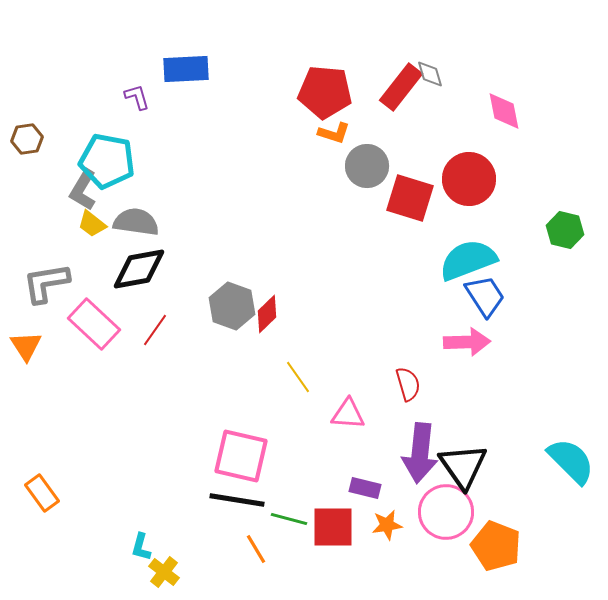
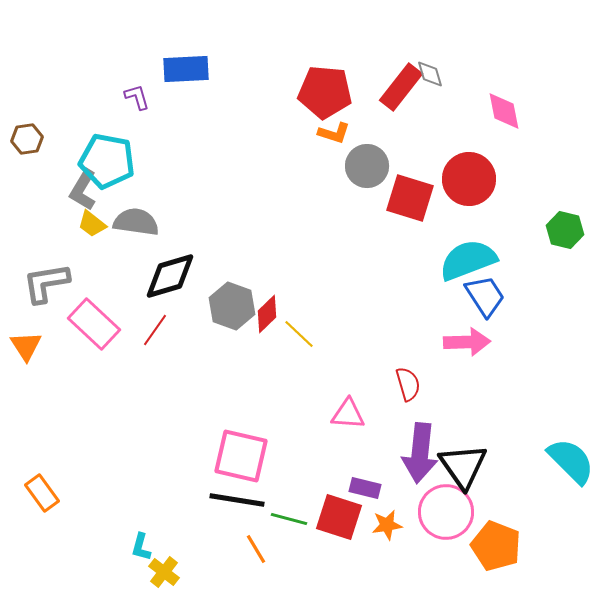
black diamond at (139, 269): moved 31 px right, 7 px down; rotated 6 degrees counterclockwise
yellow line at (298, 377): moved 1 px right, 43 px up; rotated 12 degrees counterclockwise
red square at (333, 527): moved 6 px right, 10 px up; rotated 18 degrees clockwise
